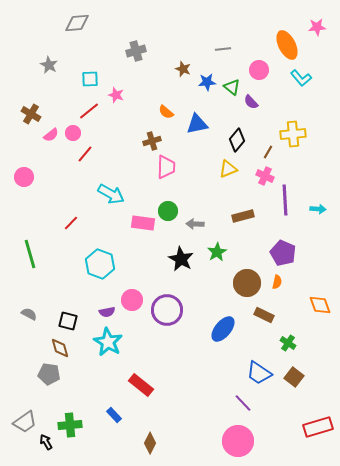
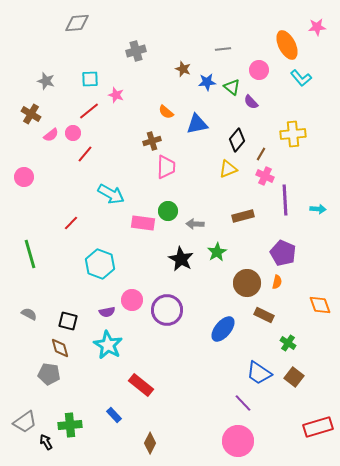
gray star at (49, 65): moved 3 px left, 16 px down; rotated 12 degrees counterclockwise
brown line at (268, 152): moved 7 px left, 2 px down
cyan star at (108, 342): moved 3 px down
